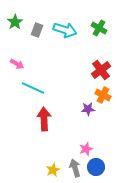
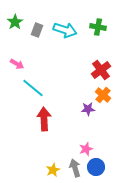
green cross: moved 1 px left, 1 px up; rotated 21 degrees counterclockwise
cyan line: rotated 15 degrees clockwise
orange cross: rotated 14 degrees clockwise
